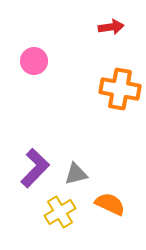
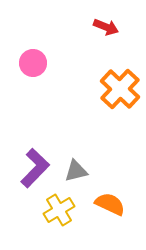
red arrow: moved 5 px left; rotated 30 degrees clockwise
pink circle: moved 1 px left, 2 px down
orange cross: rotated 33 degrees clockwise
gray triangle: moved 3 px up
yellow cross: moved 1 px left, 2 px up
